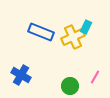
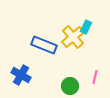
blue rectangle: moved 3 px right, 13 px down
yellow cross: rotated 15 degrees counterclockwise
pink line: rotated 16 degrees counterclockwise
